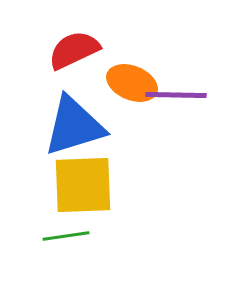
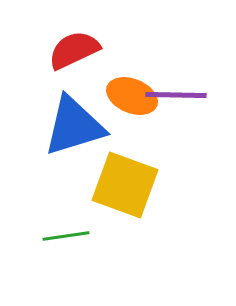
orange ellipse: moved 13 px down
yellow square: moved 42 px right; rotated 22 degrees clockwise
